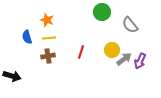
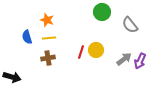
yellow circle: moved 16 px left
brown cross: moved 2 px down
black arrow: moved 1 px down
